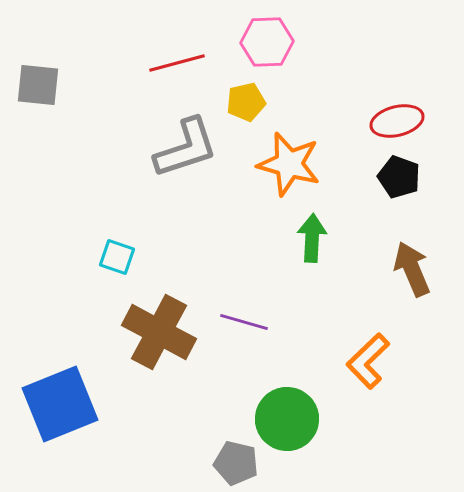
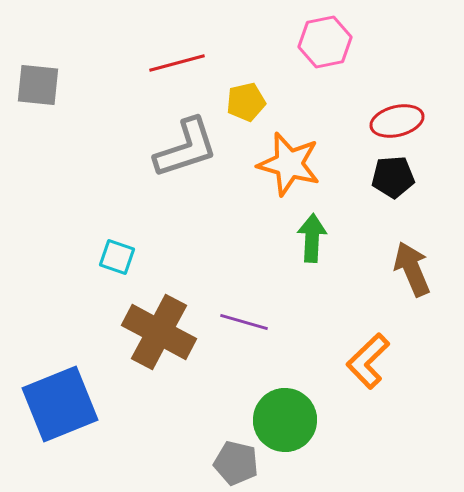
pink hexagon: moved 58 px right; rotated 9 degrees counterclockwise
black pentagon: moved 6 px left; rotated 24 degrees counterclockwise
green circle: moved 2 px left, 1 px down
